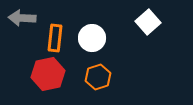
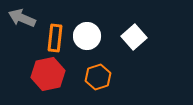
gray arrow: rotated 20 degrees clockwise
white square: moved 14 px left, 15 px down
white circle: moved 5 px left, 2 px up
